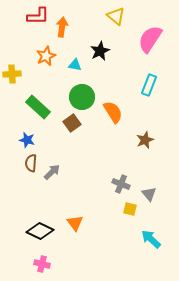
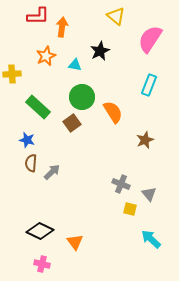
orange triangle: moved 19 px down
